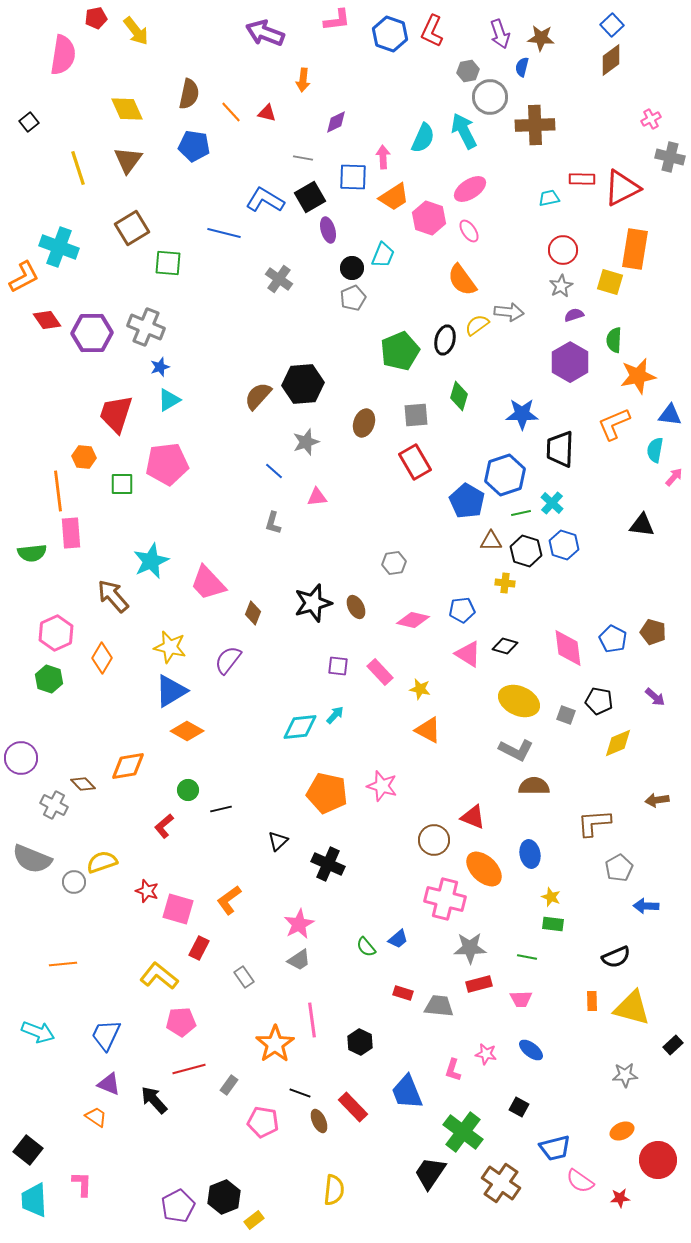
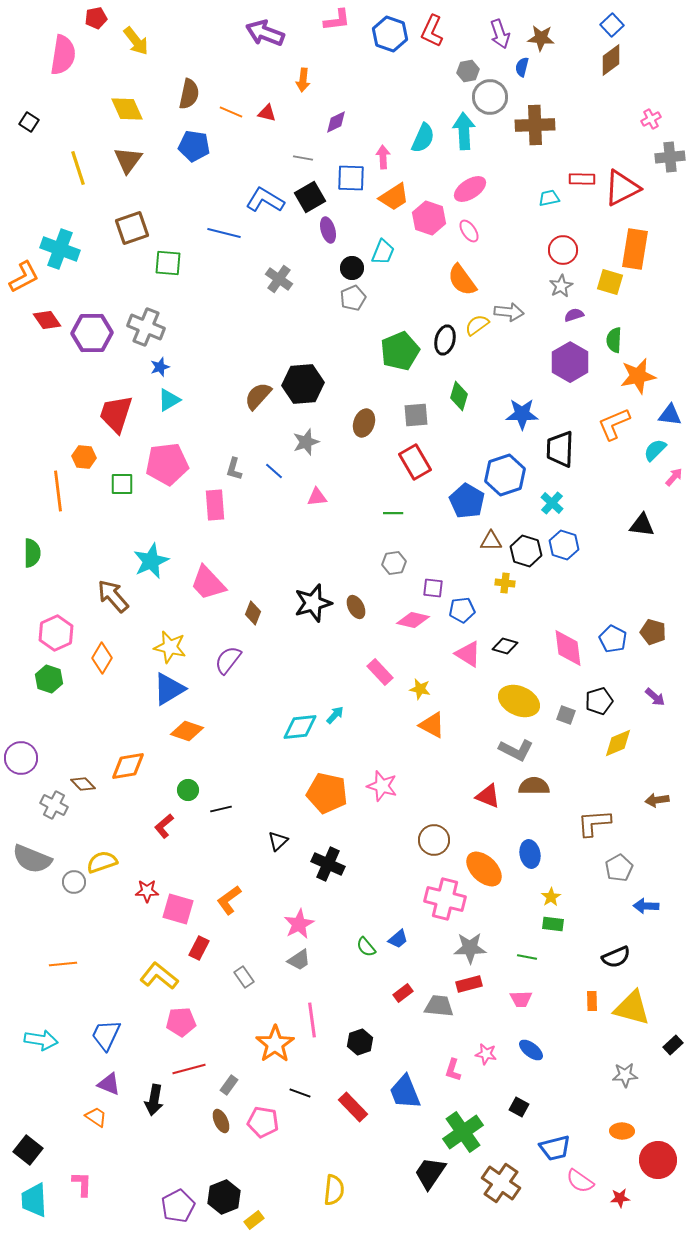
yellow arrow at (136, 31): moved 10 px down
orange line at (231, 112): rotated 25 degrees counterclockwise
black square at (29, 122): rotated 18 degrees counterclockwise
cyan arrow at (464, 131): rotated 24 degrees clockwise
gray cross at (670, 157): rotated 20 degrees counterclockwise
blue square at (353, 177): moved 2 px left, 1 px down
brown square at (132, 228): rotated 12 degrees clockwise
cyan cross at (59, 247): moved 1 px right, 2 px down
cyan trapezoid at (383, 255): moved 3 px up
cyan semicircle at (655, 450): rotated 35 degrees clockwise
green line at (521, 513): moved 128 px left; rotated 12 degrees clockwise
gray L-shape at (273, 523): moved 39 px left, 54 px up
pink rectangle at (71, 533): moved 144 px right, 28 px up
green semicircle at (32, 553): rotated 84 degrees counterclockwise
purple square at (338, 666): moved 95 px right, 78 px up
blue triangle at (171, 691): moved 2 px left, 2 px up
black pentagon at (599, 701): rotated 28 degrees counterclockwise
orange triangle at (428, 730): moved 4 px right, 5 px up
orange diamond at (187, 731): rotated 12 degrees counterclockwise
red triangle at (473, 817): moved 15 px right, 21 px up
red star at (147, 891): rotated 20 degrees counterclockwise
yellow star at (551, 897): rotated 18 degrees clockwise
red rectangle at (479, 984): moved 10 px left
red rectangle at (403, 993): rotated 54 degrees counterclockwise
cyan arrow at (38, 1032): moved 3 px right, 8 px down; rotated 12 degrees counterclockwise
black hexagon at (360, 1042): rotated 15 degrees clockwise
blue trapezoid at (407, 1092): moved 2 px left
black arrow at (154, 1100): rotated 128 degrees counterclockwise
brown ellipse at (319, 1121): moved 98 px left
orange ellipse at (622, 1131): rotated 25 degrees clockwise
green cross at (463, 1132): rotated 18 degrees clockwise
